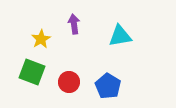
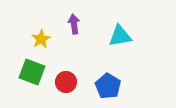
red circle: moved 3 px left
